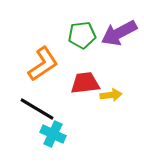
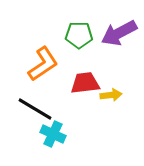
green pentagon: moved 3 px left; rotated 8 degrees clockwise
black line: moved 2 px left
